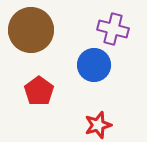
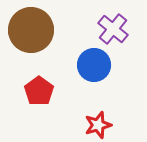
purple cross: rotated 24 degrees clockwise
